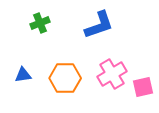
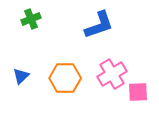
green cross: moved 9 px left, 4 px up
blue triangle: moved 2 px left, 1 px down; rotated 36 degrees counterclockwise
pink square: moved 5 px left, 5 px down; rotated 10 degrees clockwise
